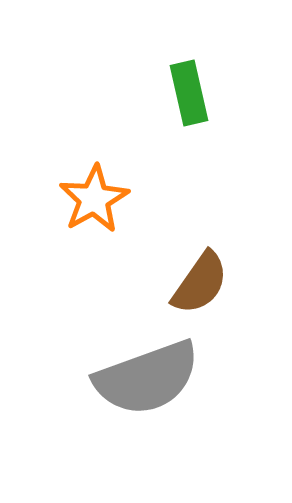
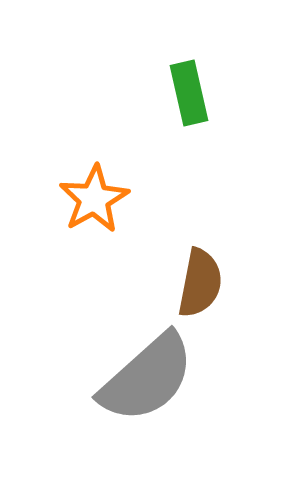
brown semicircle: rotated 24 degrees counterclockwise
gray semicircle: rotated 22 degrees counterclockwise
